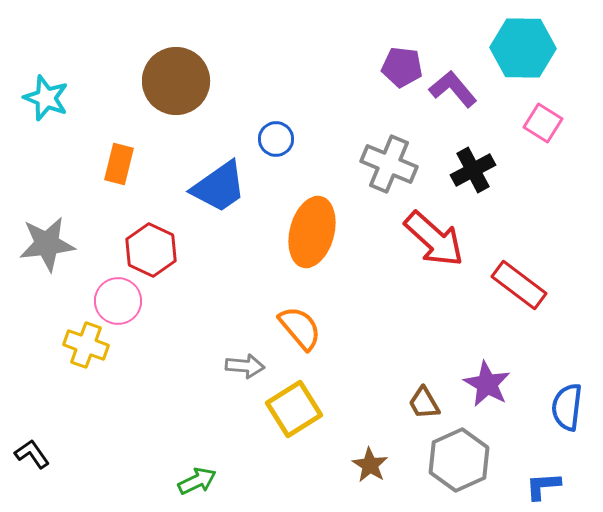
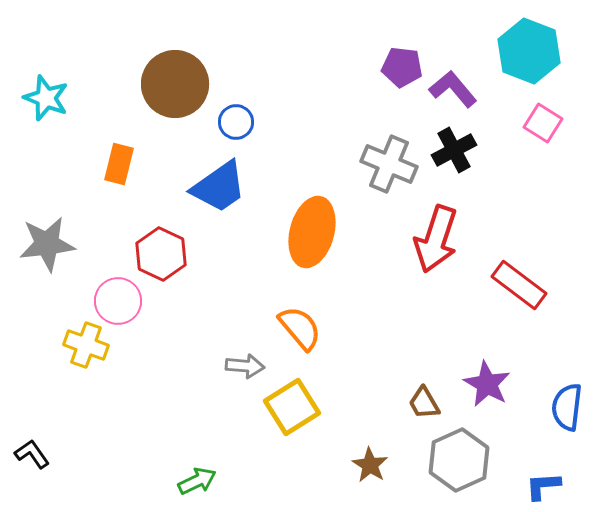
cyan hexagon: moved 6 px right, 3 px down; rotated 20 degrees clockwise
brown circle: moved 1 px left, 3 px down
blue circle: moved 40 px left, 17 px up
black cross: moved 19 px left, 20 px up
red arrow: moved 2 px right; rotated 66 degrees clockwise
red hexagon: moved 10 px right, 4 px down
yellow square: moved 2 px left, 2 px up
